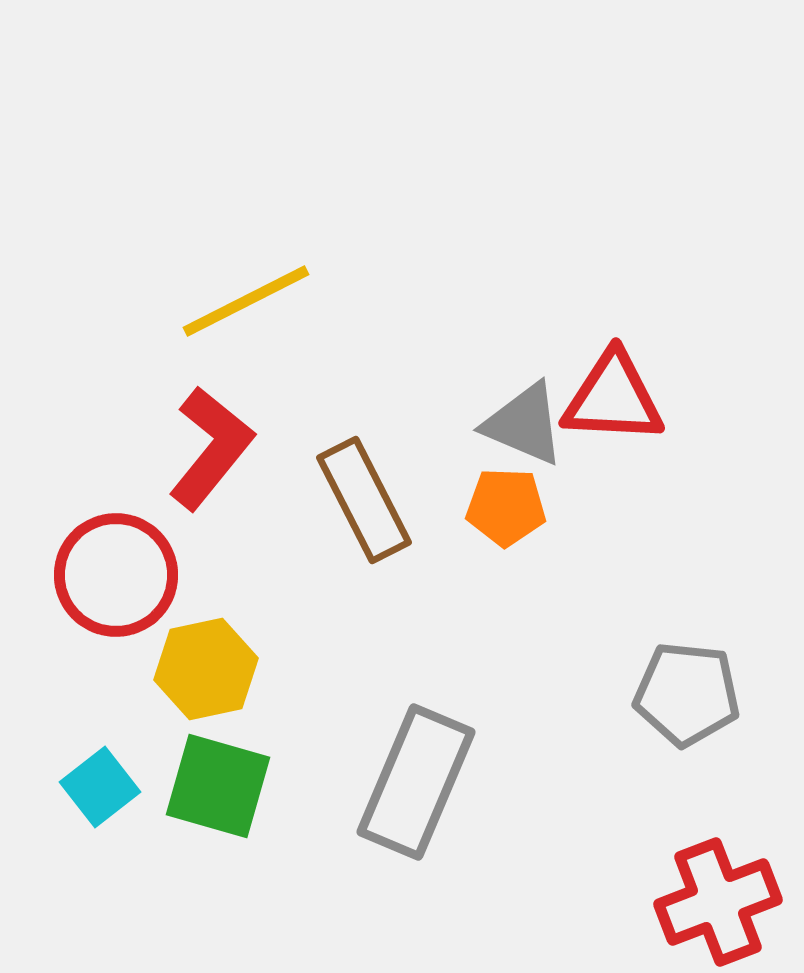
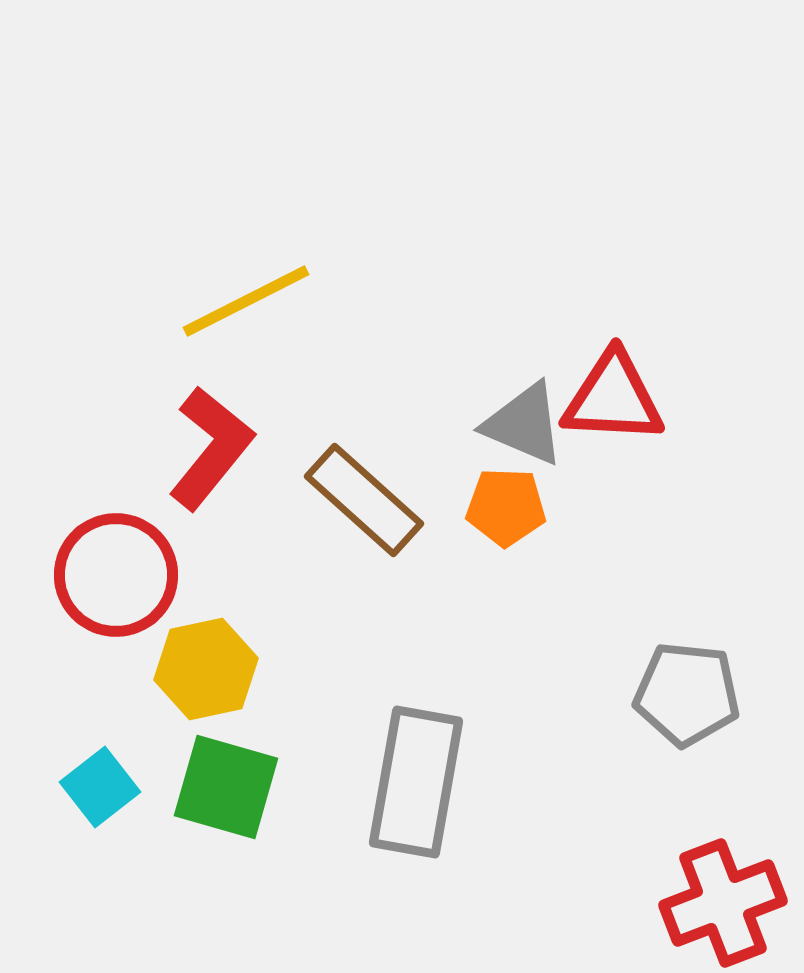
brown rectangle: rotated 21 degrees counterclockwise
gray rectangle: rotated 13 degrees counterclockwise
green square: moved 8 px right, 1 px down
red cross: moved 5 px right, 1 px down
